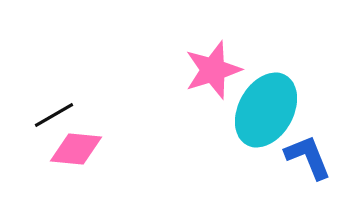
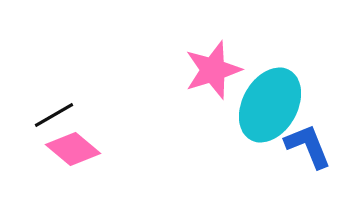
cyan ellipse: moved 4 px right, 5 px up
pink diamond: moved 3 px left; rotated 34 degrees clockwise
blue L-shape: moved 11 px up
